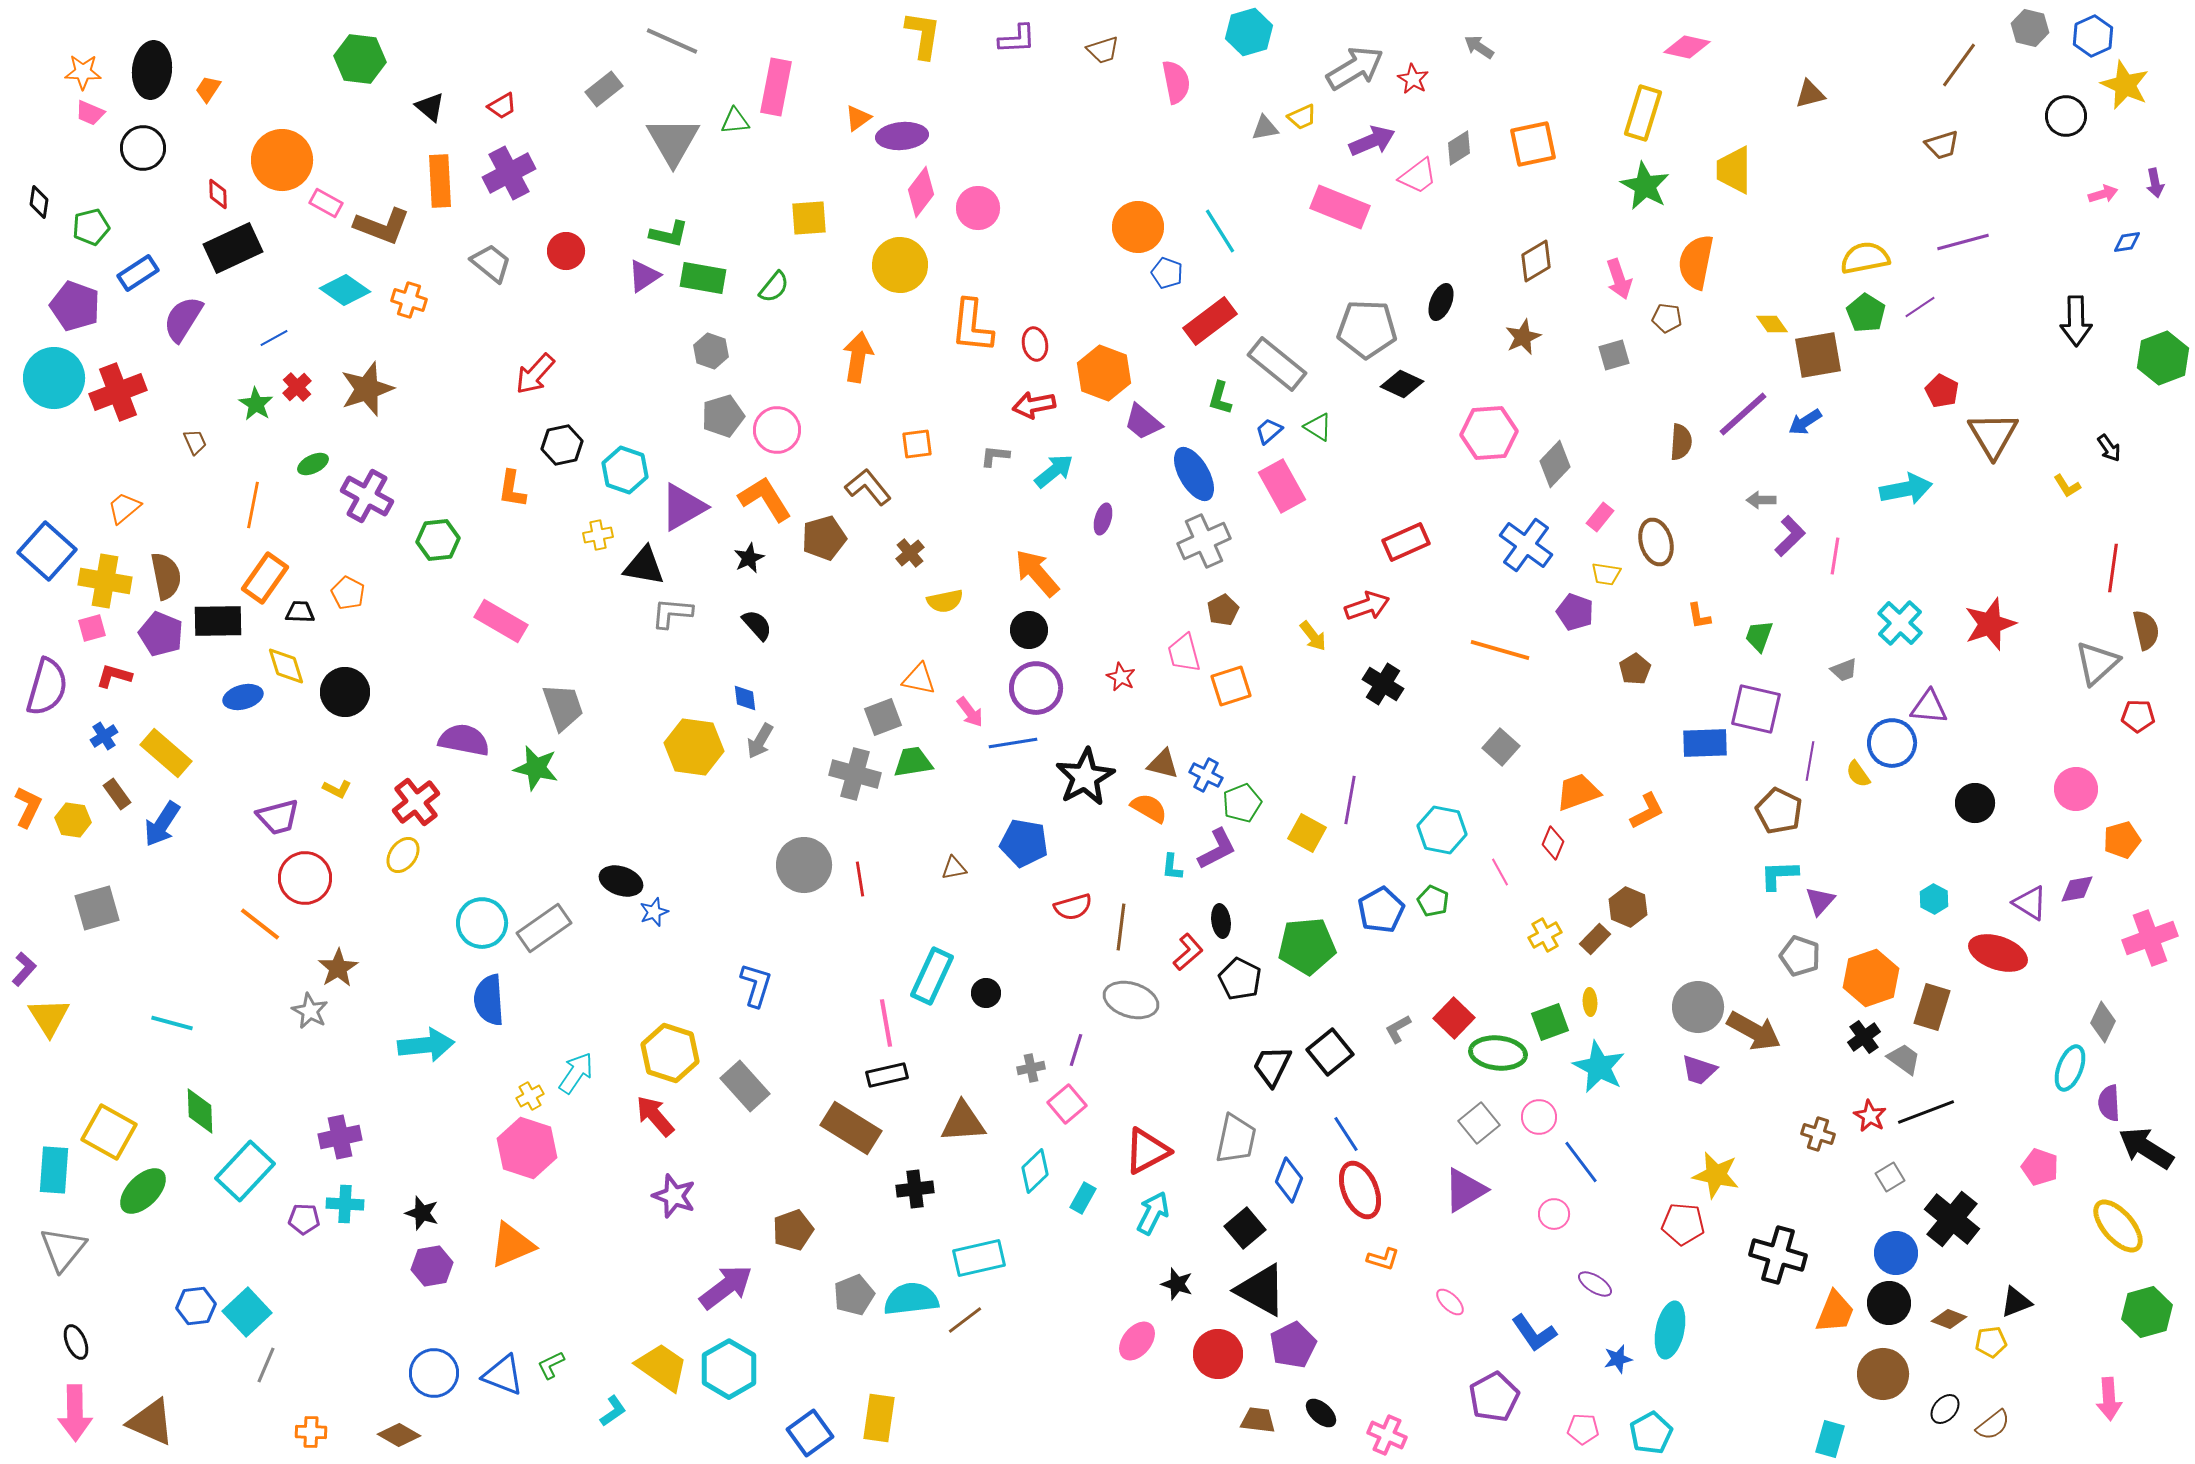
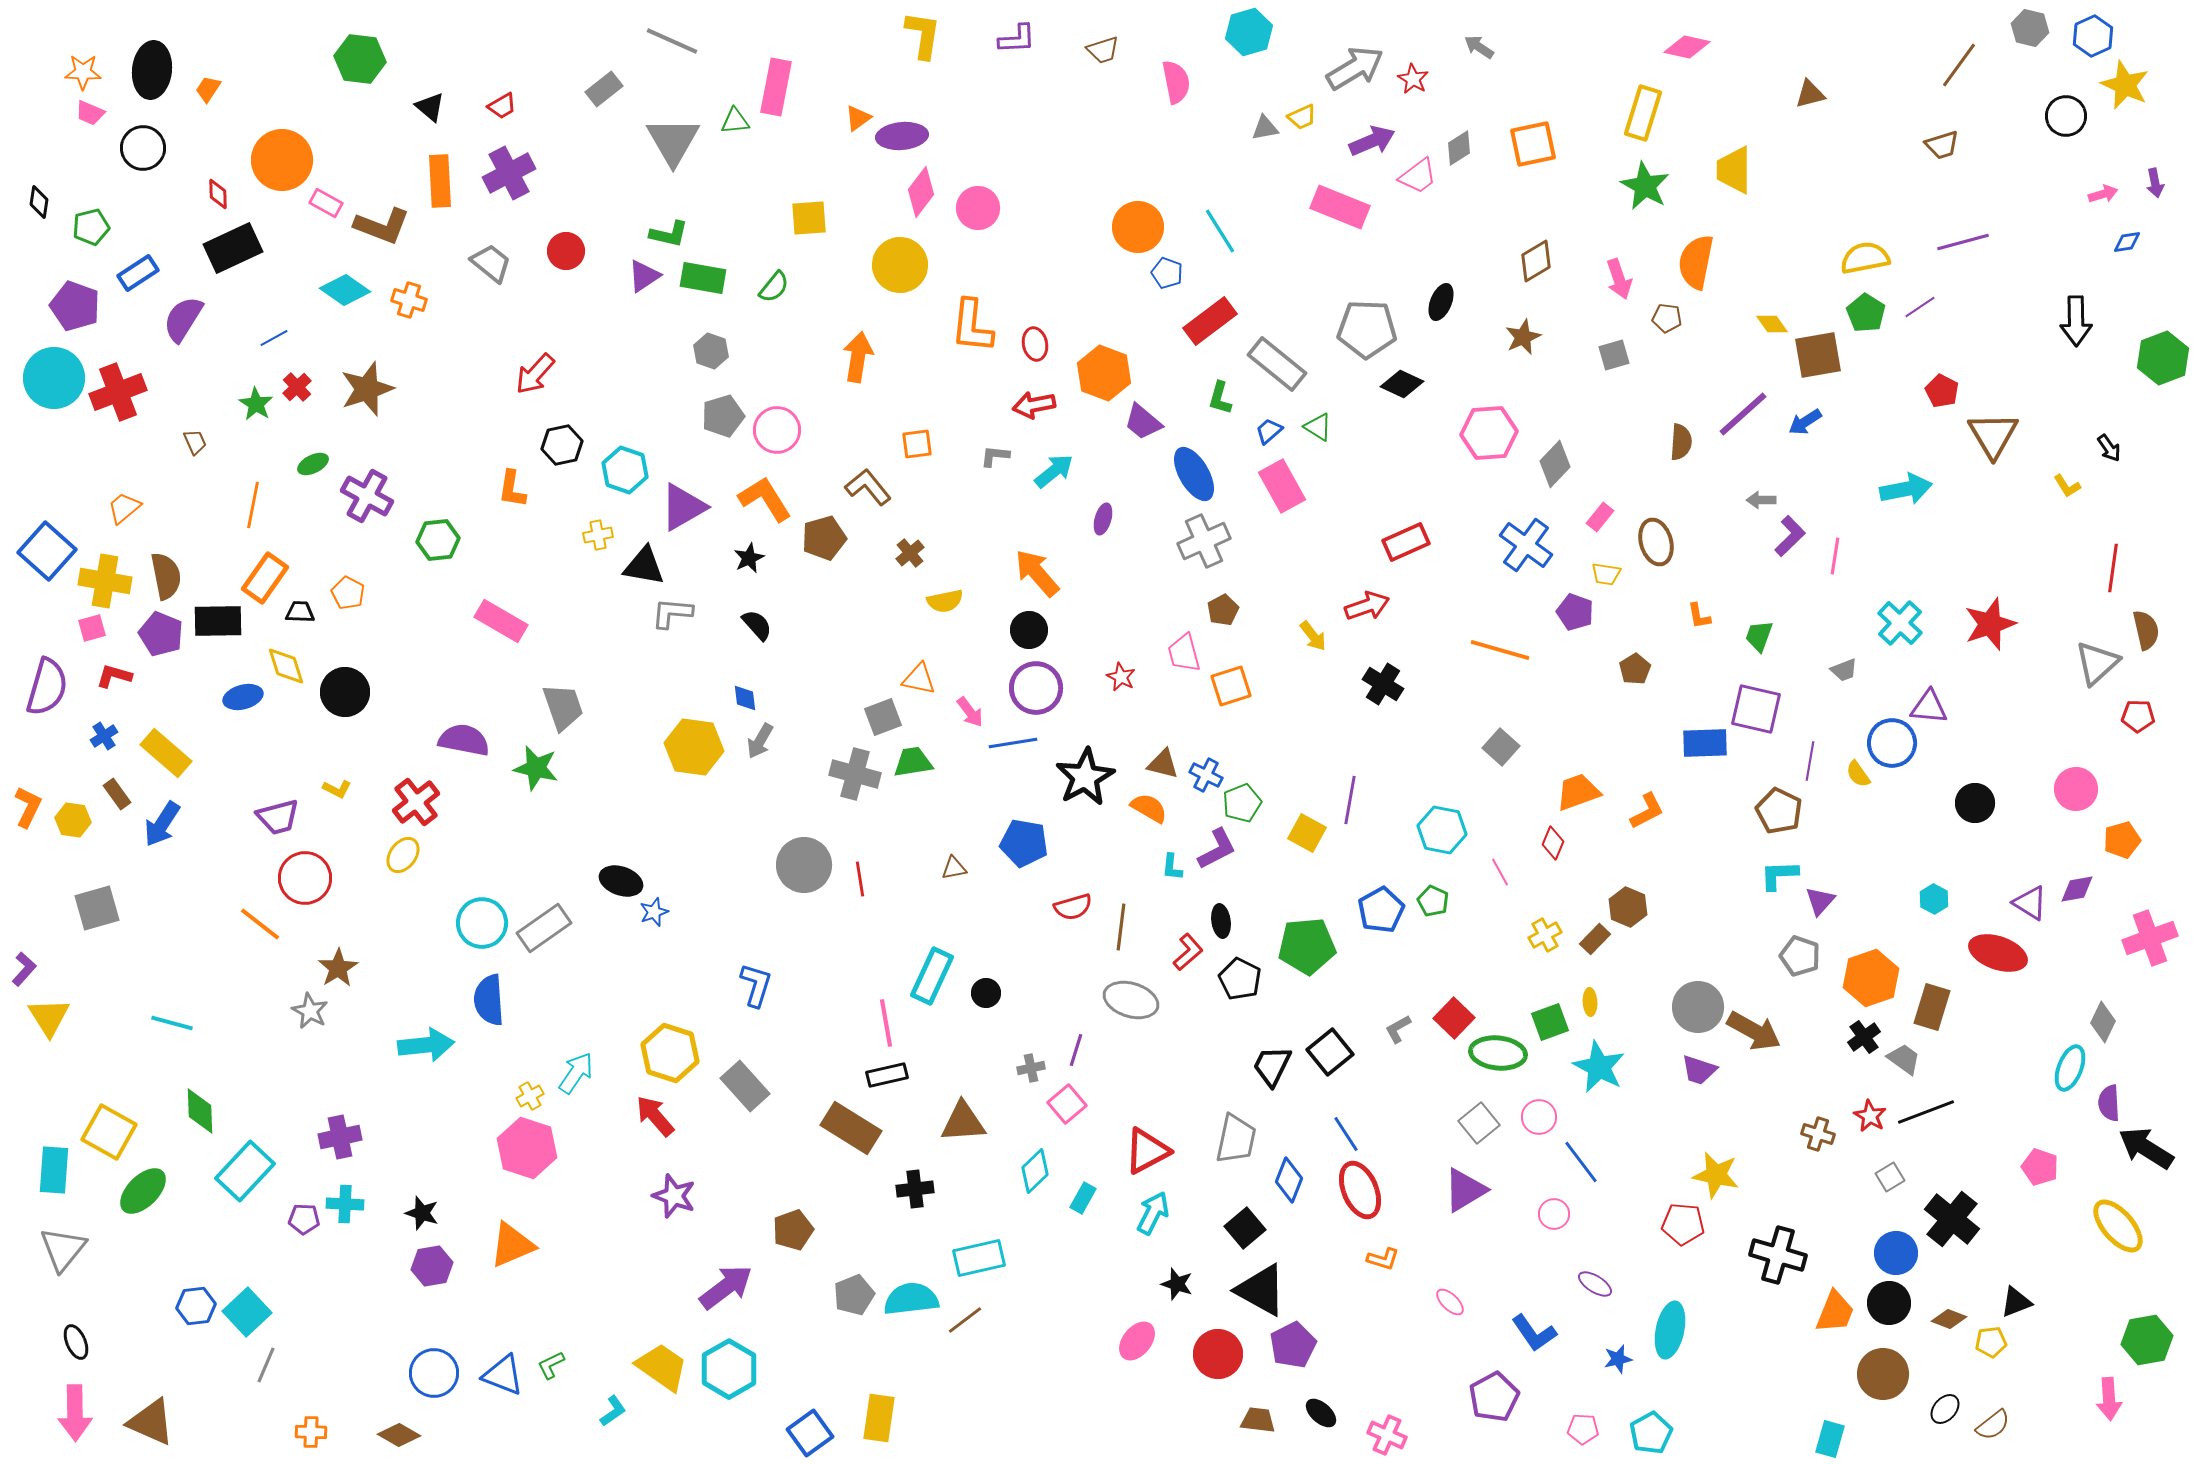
green hexagon at (2147, 1312): moved 28 px down; rotated 6 degrees clockwise
